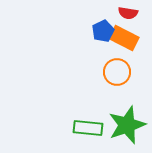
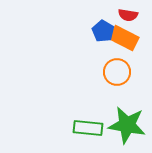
red semicircle: moved 2 px down
blue pentagon: rotated 15 degrees counterclockwise
green star: rotated 30 degrees clockwise
